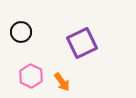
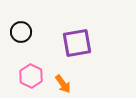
purple square: moved 5 px left; rotated 16 degrees clockwise
orange arrow: moved 1 px right, 2 px down
